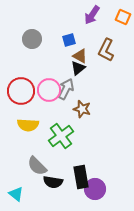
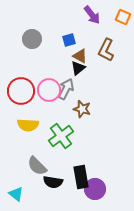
purple arrow: rotated 72 degrees counterclockwise
